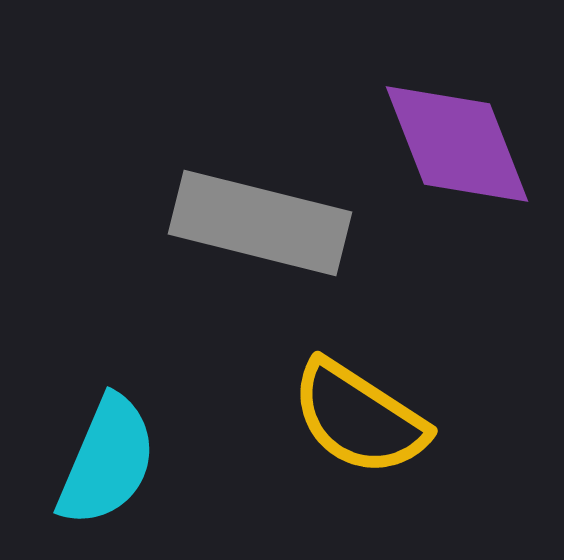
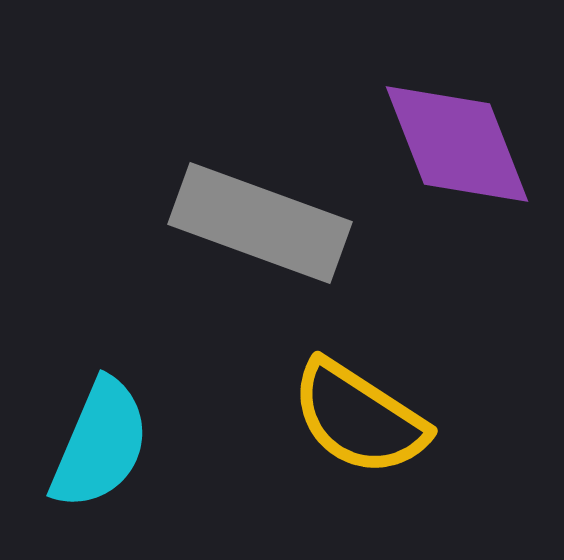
gray rectangle: rotated 6 degrees clockwise
cyan semicircle: moved 7 px left, 17 px up
